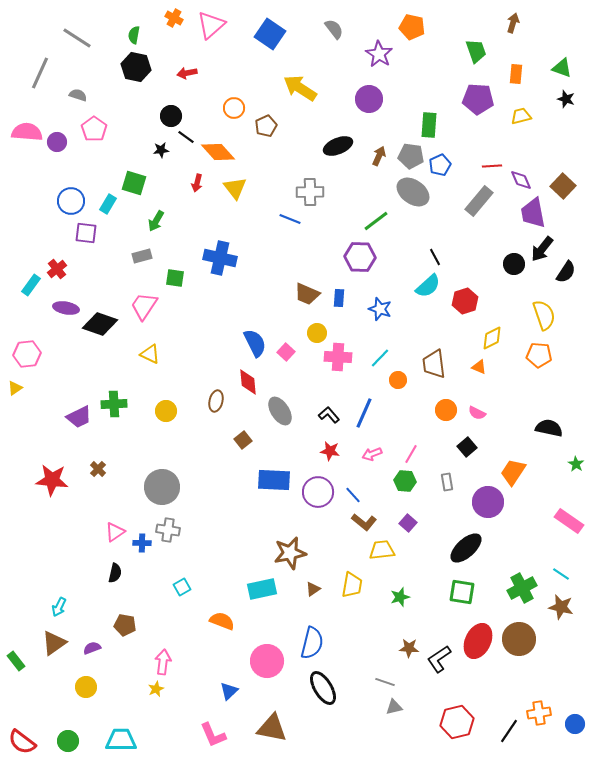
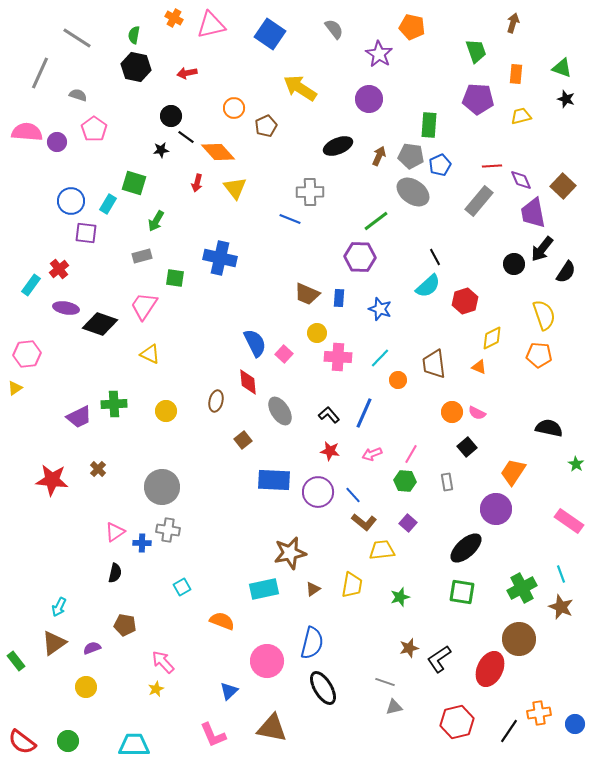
pink triangle at (211, 25): rotated 28 degrees clockwise
red cross at (57, 269): moved 2 px right
pink square at (286, 352): moved 2 px left, 2 px down
orange circle at (446, 410): moved 6 px right, 2 px down
purple circle at (488, 502): moved 8 px right, 7 px down
cyan line at (561, 574): rotated 36 degrees clockwise
cyan rectangle at (262, 589): moved 2 px right
brown star at (561, 607): rotated 10 degrees clockwise
red ellipse at (478, 641): moved 12 px right, 28 px down
brown star at (409, 648): rotated 18 degrees counterclockwise
pink arrow at (163, 662): rotated 50 degrees counterclockwise
cyan trapezoid at (121, 740): moved 13 px right, 5 px down
